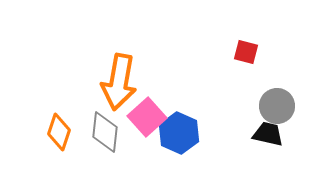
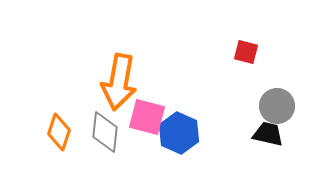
pink square: rotated 33 degrees counterclockwise
